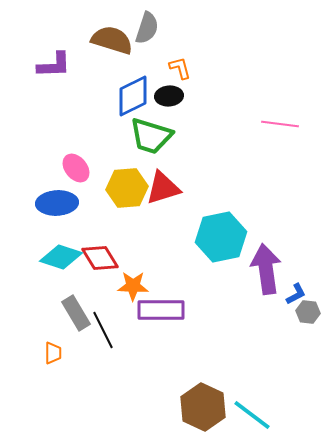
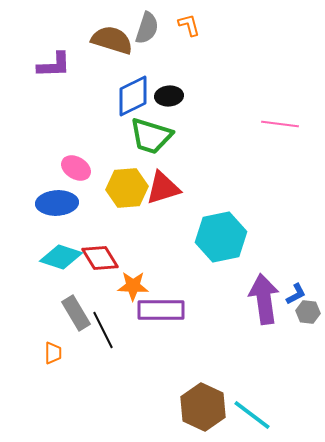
orange L-shape: moved 9 px right, 43 px up
pink ellipse: rotated 20 degrees counterclockwise
purple arrow: moved 2 px left, 30 px down
